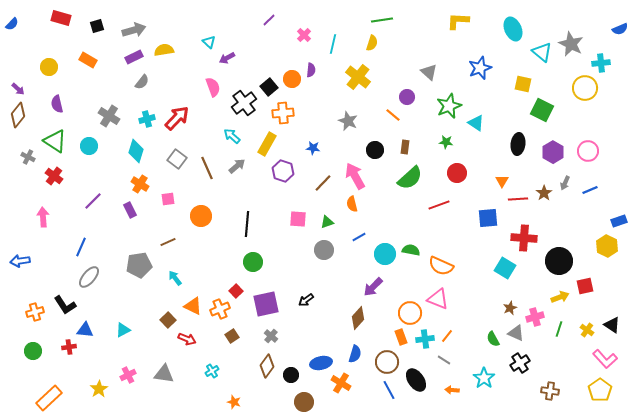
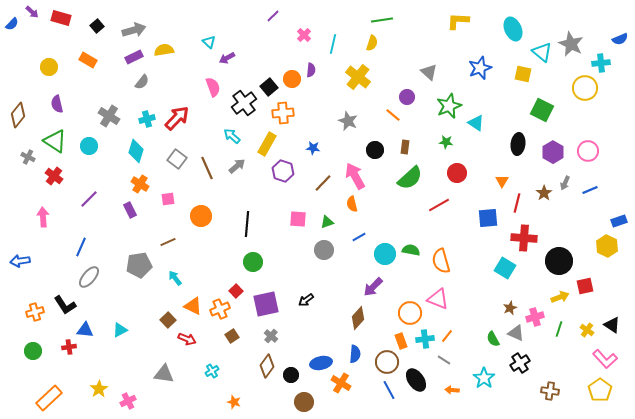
purple line at (269, 20): moved 4 px right, 4 px up
black square at (97, 26): rotated 24 degrees counterclockwise
blue semicircle at (620, 29): moved 10 px down
yellow square at (523, 84): moved 10 px up
purple arrow at (18, 89): moved 14 px right, 77 px up
red line at (518, 199): moved 1 px left, 4 px down; rotated 72 degrees counterclockwise
purple line at (93, 201): moved 4 px left, 2 px up
red line at (439, 205): rotated 10 degrees counterclockwise
orange semicircle at (441, 266): moved 5 px up; rotated 50 degrees clockwise
cyan triangle at (123, 330): moved 3 px left
orange rectangle at (401, 337): moved 4 px down
blue semicircle at (355, 354): rotated 12 degrees counterclockwise
pink cross at (128, 375): moved 26 px down
